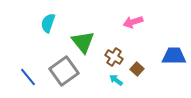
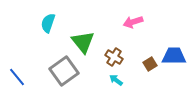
brown square: moved 13 px right, 5 px up; rotated 16 degrees clockwise
blue line: moved 11 px left
